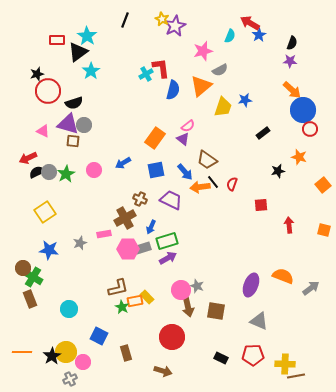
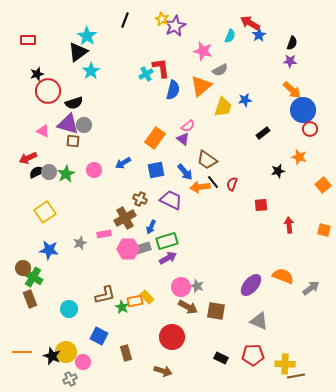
red rectangle at (57, 40): moved 29 px left
pink star at (203, 51): rotated 30 degrees clockwise
purple ellipse at (251, 285): rotated 20 degrees clockwise
brown L-shape at (118, 288): moved 13 px left, 7 px down
pink circle at (181, 290): moved 3 px up
brown arrow at (188, 307): rotated 48 degrees counterclockwise
black star at (52, 356): rotated 18 degrees counterclockwise
